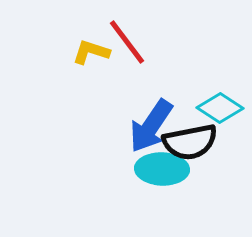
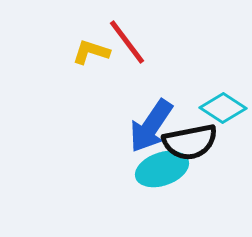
cyan diamond: moved 3 px right
cyan ellipse: rotated 21 degrees counterclockwise
